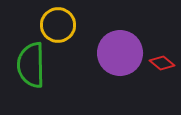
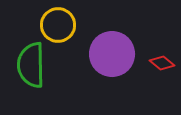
purple circle: moved 8 px left, 1 px down
